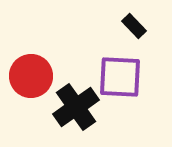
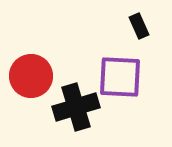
black rectangle: moved 5 px right; rotated 20 degrees clockwise
black cross: rotated 18 degrees clockwise
